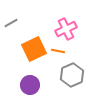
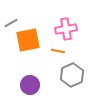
pink cross: rotated 15 degrees clockwise
orange square: moved 6 px left, 9 px up; rotated 15 degrees clockwise
